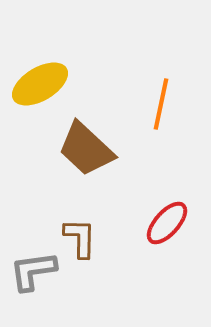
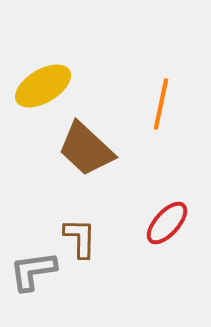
yellow ellipse: moved 3 px right, 2 px down
